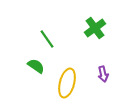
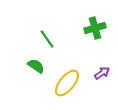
green cross: rotated 20 degrees clockwise
purple arrow: moved 1 px left, 1 px up; rotated 112 degrees counterclockwise
yellow ellipse: rotated 24 degrees clockwise
